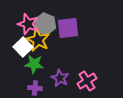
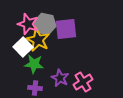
gray hexagon: rotated 10 degrees counterclockwise
purple square: moved 2 px left, 1 px down
pink cross: moved 4 px left, 1 px down
